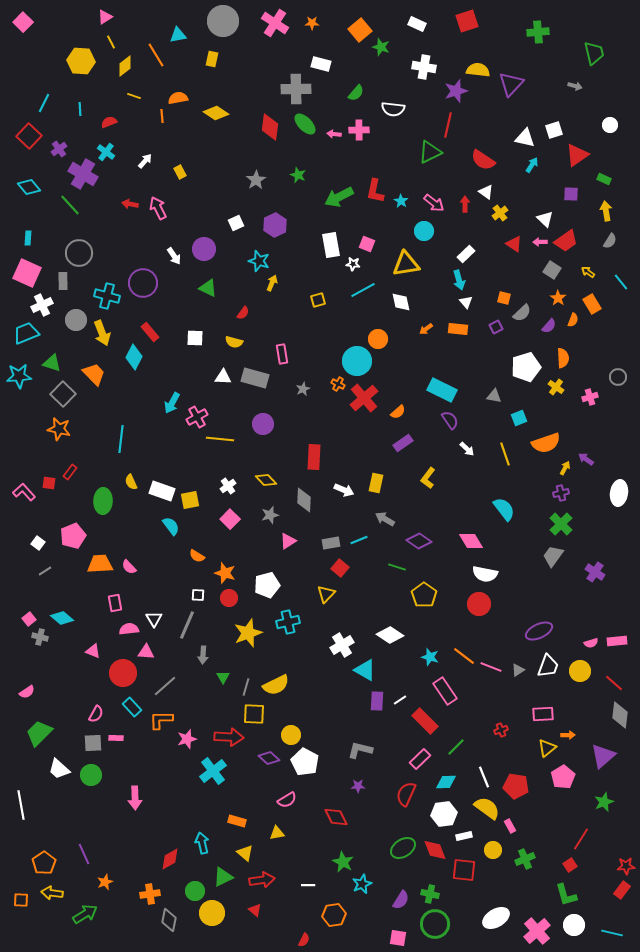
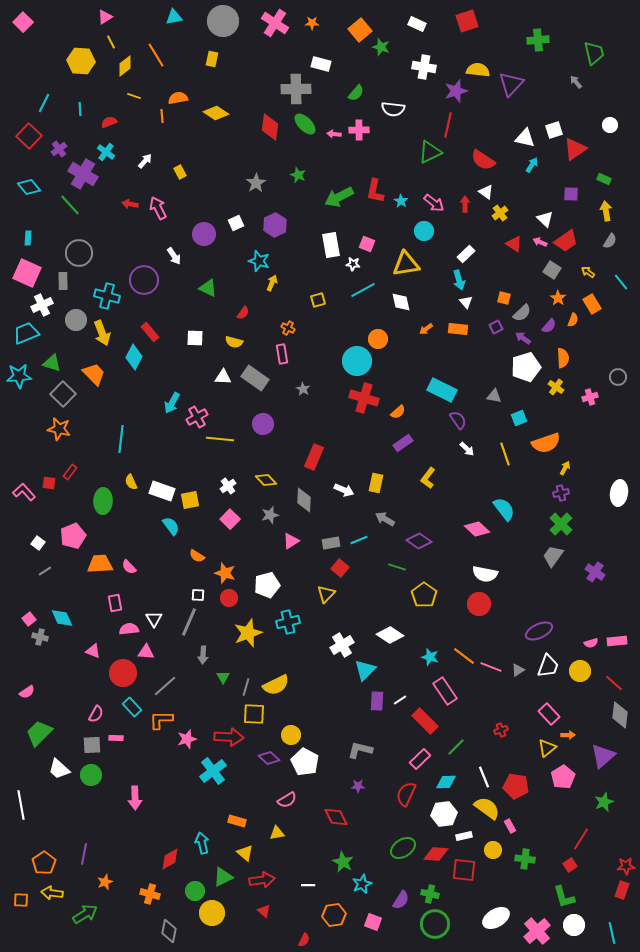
green cross at (538, 32): moved 8 px down
cyan triangle at (178, 35): moved 4 px left, 18 px up
gray arrow at (575, 86): moved 1 px right, 4 px up; rotated 144 degrees counterclockwise
red triangle at (577, 155): moved 2 px left, 6 px up
gray star at (256, 180): moved 3 px down
pink arrow at (540, 242): rotated 24 degrees clockwise
purple circle at (204, 249): moved 15 px up
purple circle at (143, 283): moved 1 px right, 3 px up
gray rectangle at (255, 378): rotated 20 degrees clockwise
orange cross at (338, 384): moved 50 px left, 56 px up
gray star at (303, 389): rotated 16 degrees counterclockwise
red cross at (364, 398): rotated 32 degrees counterclockwise
purple semicircle at (450, 420): moved 8 px right
red rectangle at (314, 457): rotated 20 degrees clockwise
purple arrow at (586, 459): moved 63 px left, 121 px up
pink triangle at (288, 541): moved 3 px right
pink diamond at (471, 541): moved 6 px right, 12 px up; rotated 15 degrees counterclockwise
cyan diamond at (62, 618): rotated 25 degrees clockwise
gray line at (187, 625): moved 2 px right, 3 px up
cyan triangle at (365, 670): rotated 45 degrees clockwise
pink rectangle at (543, 714): moved 6 px right; rotated 50 degrees clockwise
gray square at (93, 743): moved 1 px left, 2 px down
red diamond at (435, 850): moved 1 px right, 4 px down; rotated 65 degrees counterclockwise
purple line at (84, 854): rotated 35 degrees clockwise
green cross at (525, 859): rotated 30 degrees clockwise
red rectangle at (622, 890): rotated 18 degrees counterclockwise
orange cross at (150, 894): rotated 24 degrees clockwise
green L-shape at (566, 895): moved 2 px left, 2 px down
red triangle at (255, 910): moved 9 px right, 1 px down
gray diamond at (169, 920): moved 11 px down
cyan line at (612, 933): rotated 65 degrees clockwise
pink square at (398, 938): moved 25 px left, 16 px up; rotated 12 degrees clockwise
